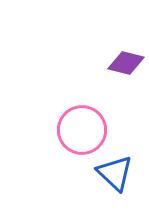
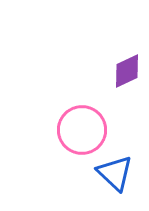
purple diamond: moved 1 px right, 8 px down; rotated 39 degrees counterclockwise
